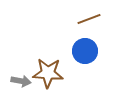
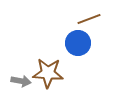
blue circle: moved 7 px left, 8 px up
